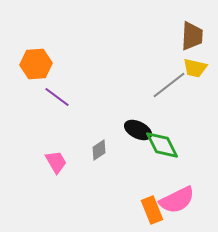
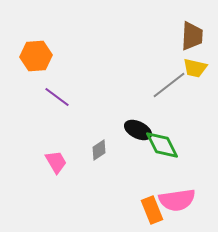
orange hexagon: moved 8 px up
pink semicircle: rotated 18 degrees clockwise
